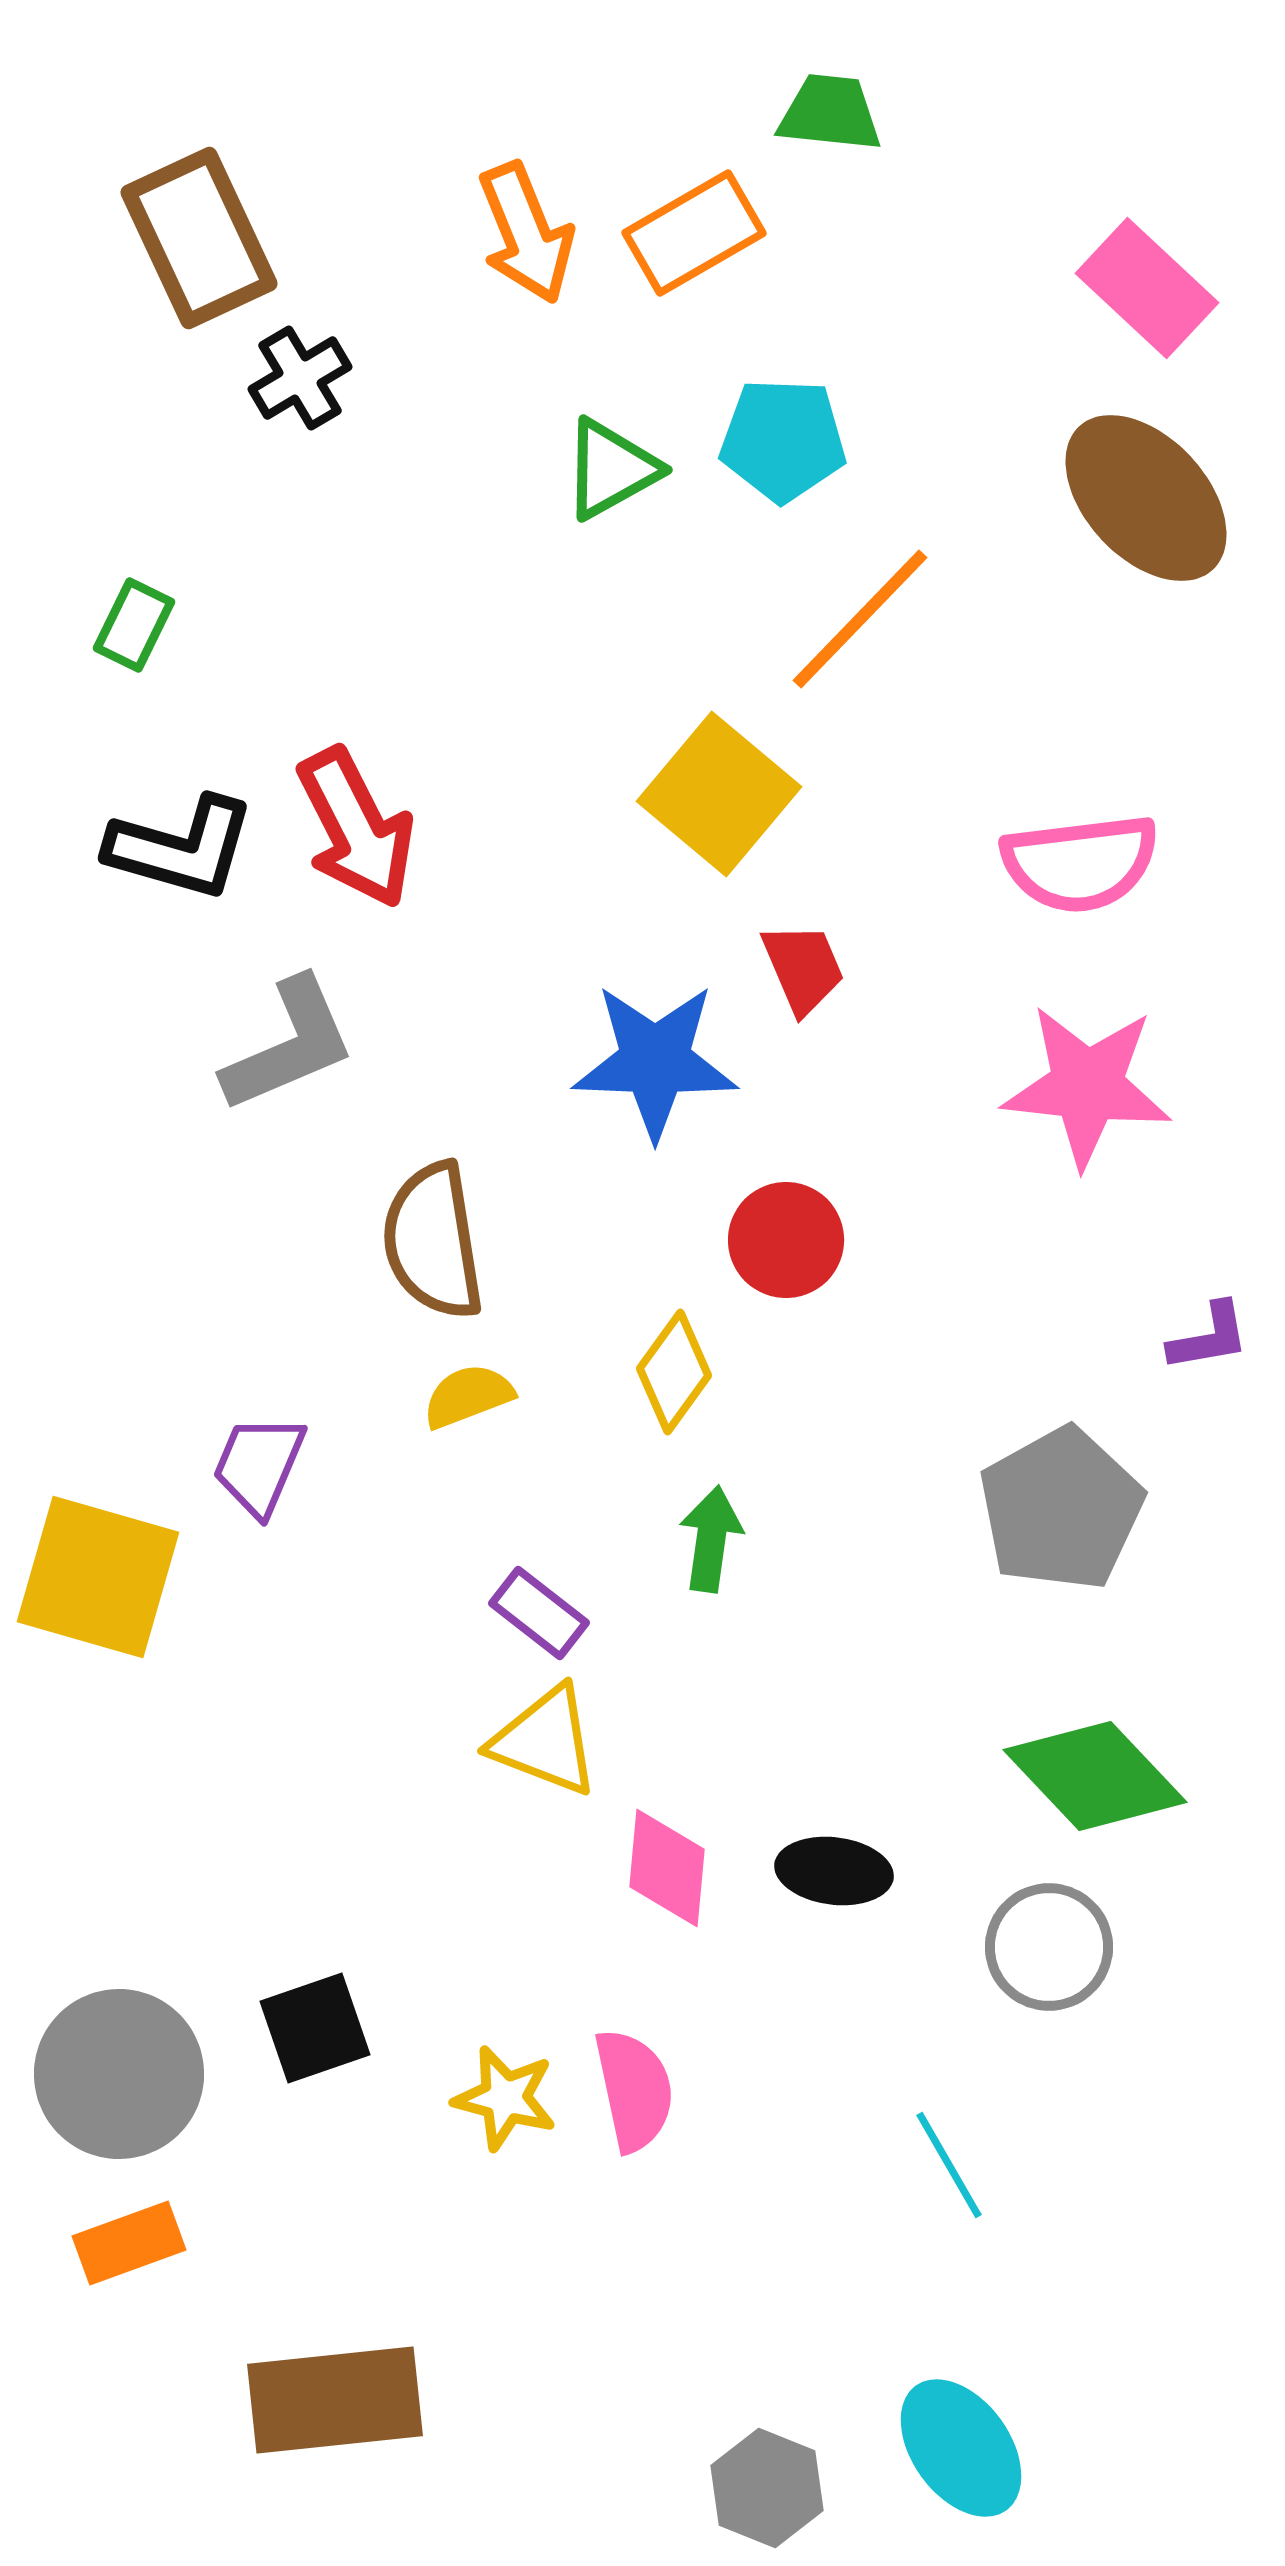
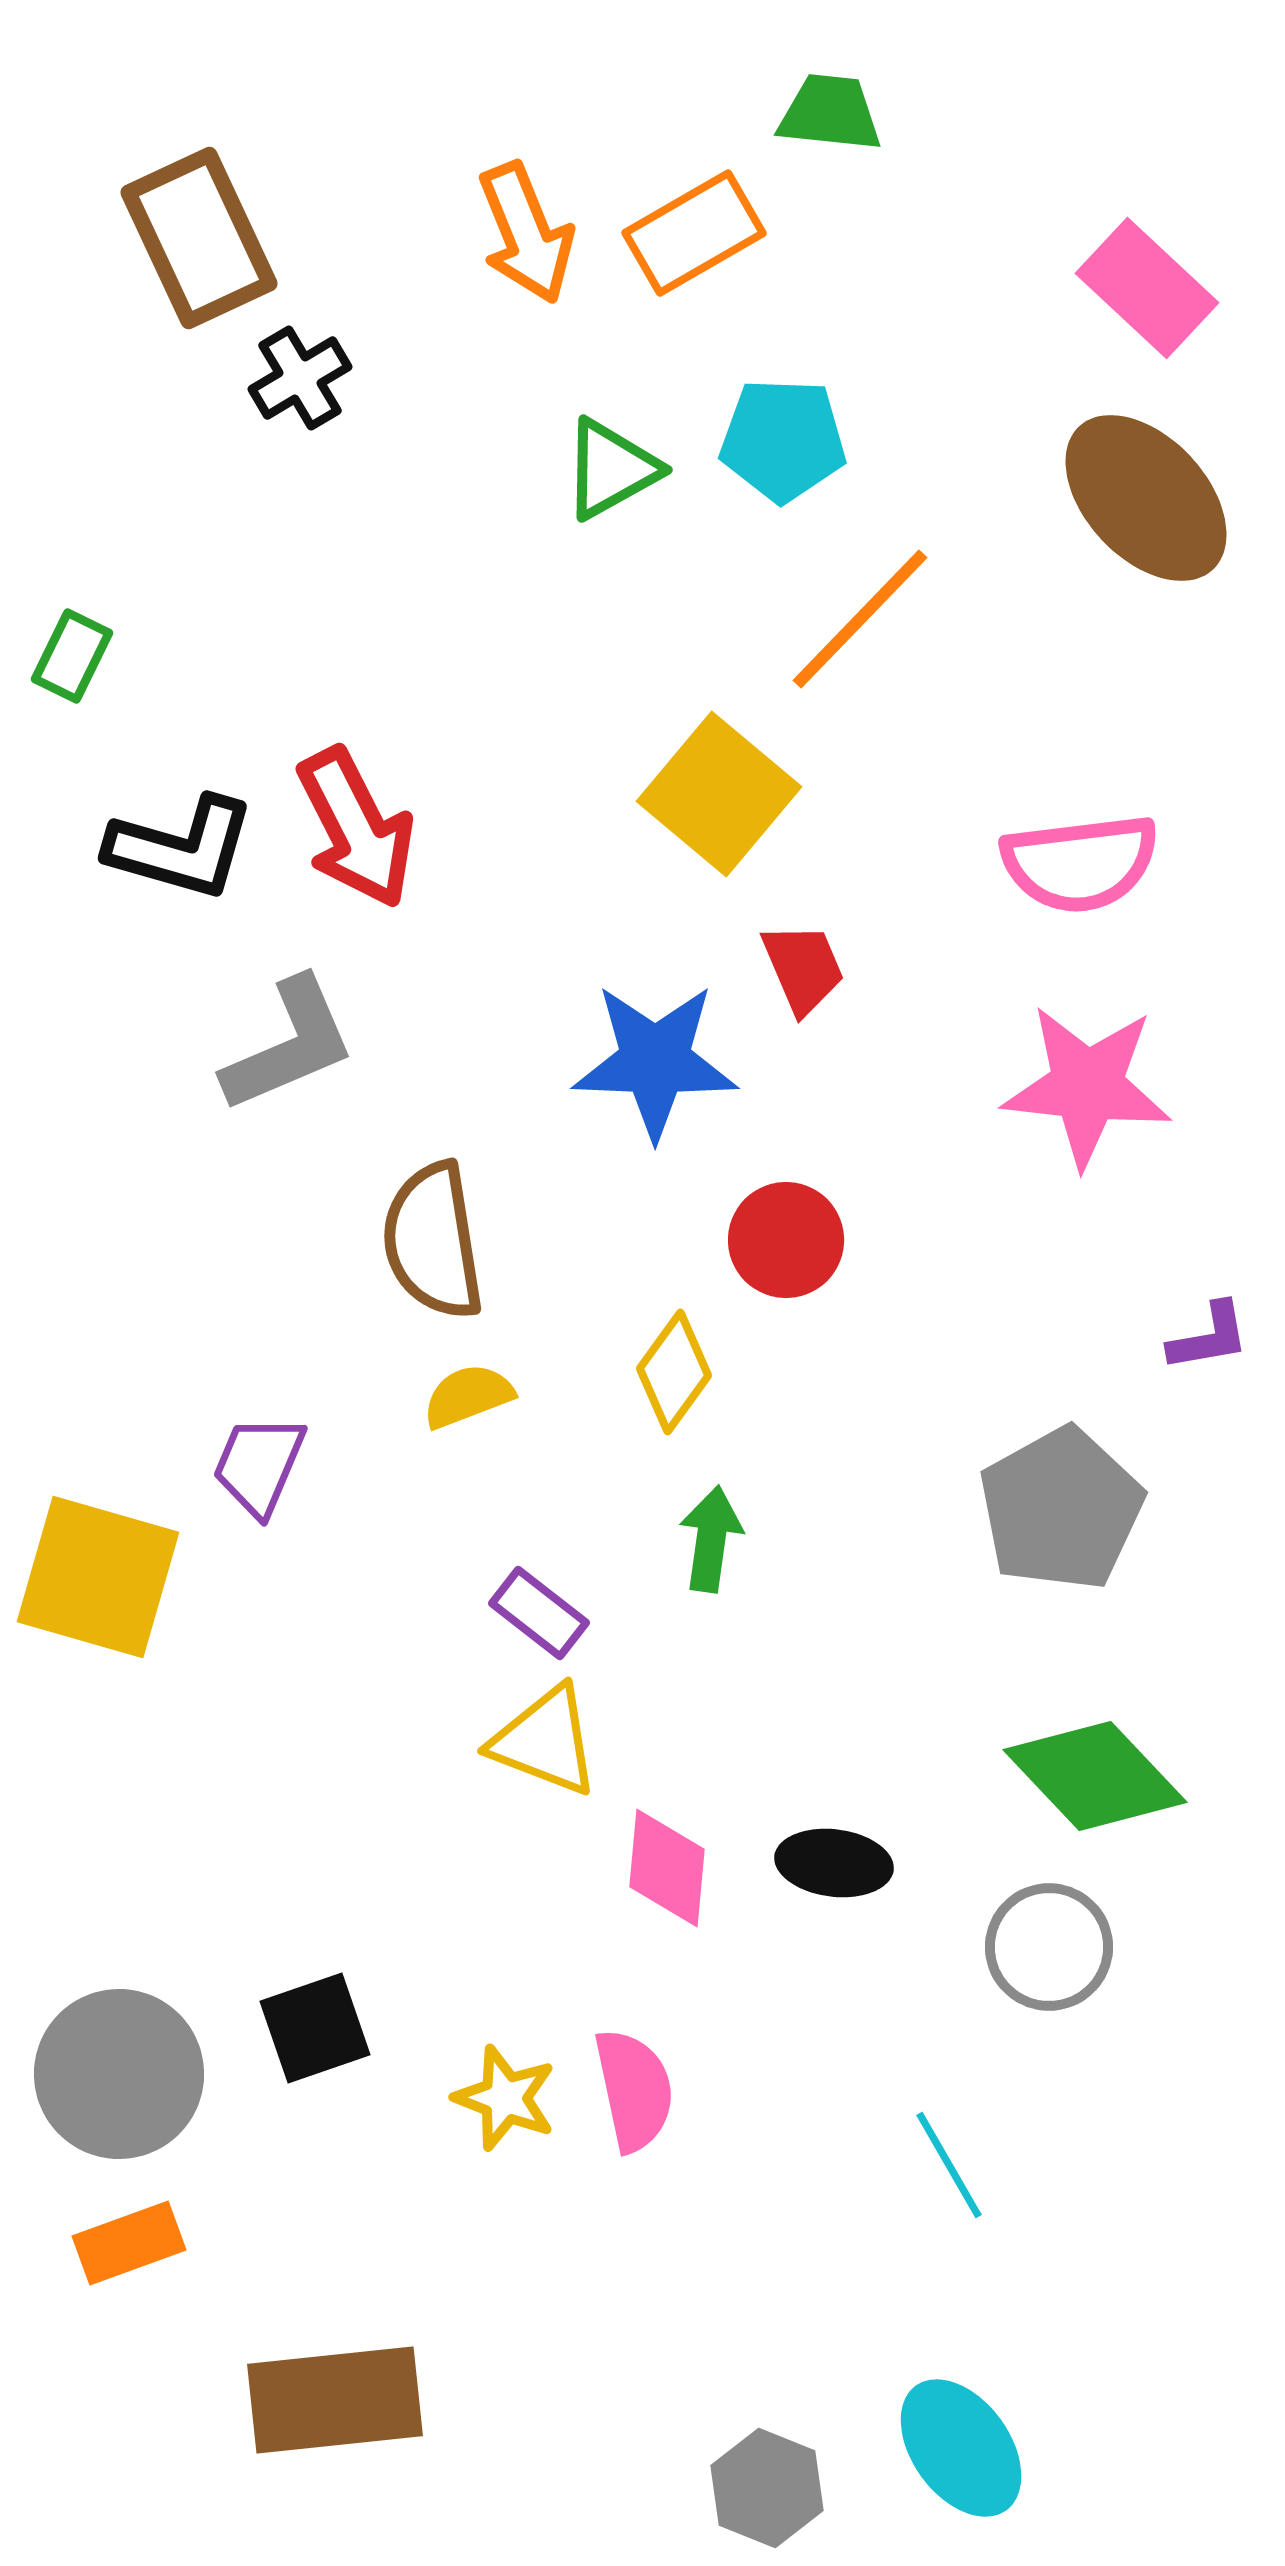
green rectangle at (134, 625): moved 62 px left, 31 px down
black ellipse at (834, 1871): moved 8 px up
yellow star at (505, 2098): rotated 6 degrees clockwise
